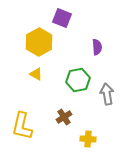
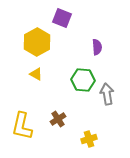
yellow hexagon: moved 2 px left
green hexagon: moved 5 px right; rotated 15 degrees clockwise
brown cross: moved 6 px left, 2 px down
yellow cross: moved 1 px right; rotated 21 degrees counterclockwise
